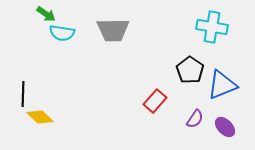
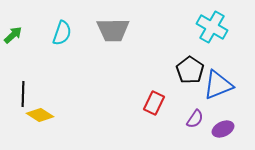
green arrow: moved 33 px left, 21 px down; rotated 78 degrees counterclockwise
cyan cross: rotated 20 degrees clockwise
cyan semicircle: rotated 80 degrees counterclockwise
blue triangle: moved 4 px left
red rectangle: moved 1 px left, 2 px down; rotated 15 degrees counterclockwise
yellow diamond: moved 2 px up; rotated 12 degrees counterclockwise
purple ellipse: moved 2 px left, 2 px down; rotated 70 degrees counterclockwise
